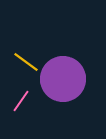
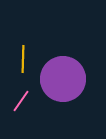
yellow line: moved 3 px left, 3 px up; rotated 56 degrees clockwise
